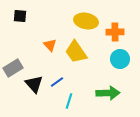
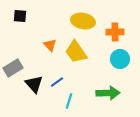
yellow ellipse: moved 3 px left
